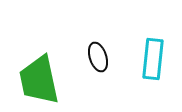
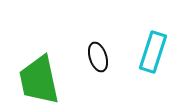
cyan rectangle: moved 7 px up; rotated 12 degrees clockwise
